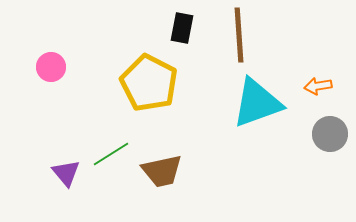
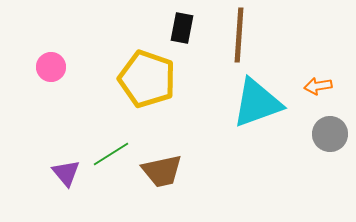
brown line: rotated 8 degrees clockwise
yellow pentagon: moved 2 px left, 4 px up; rotated 8 degrees counterclockwise
